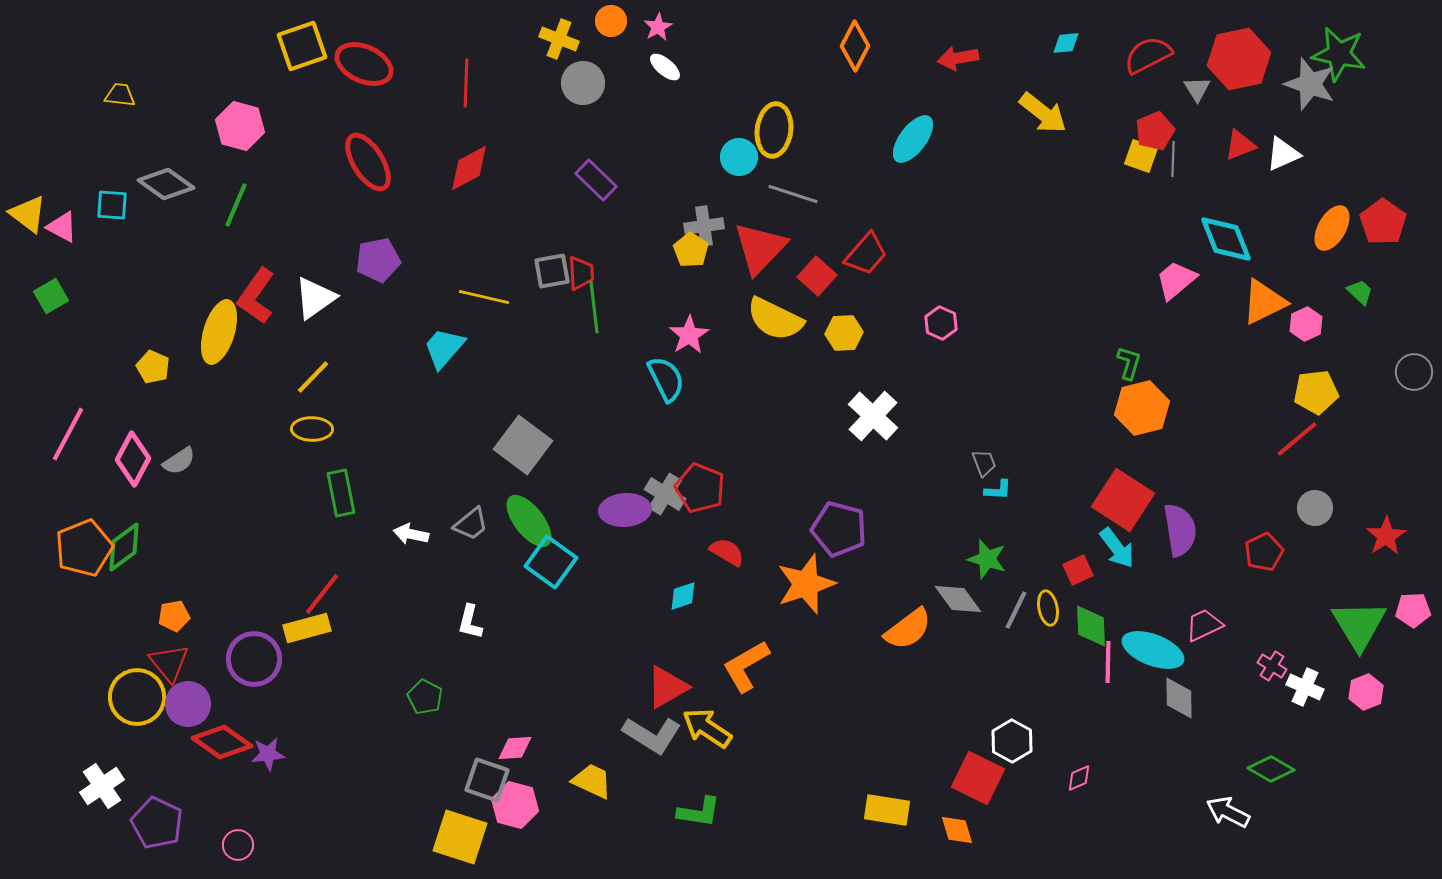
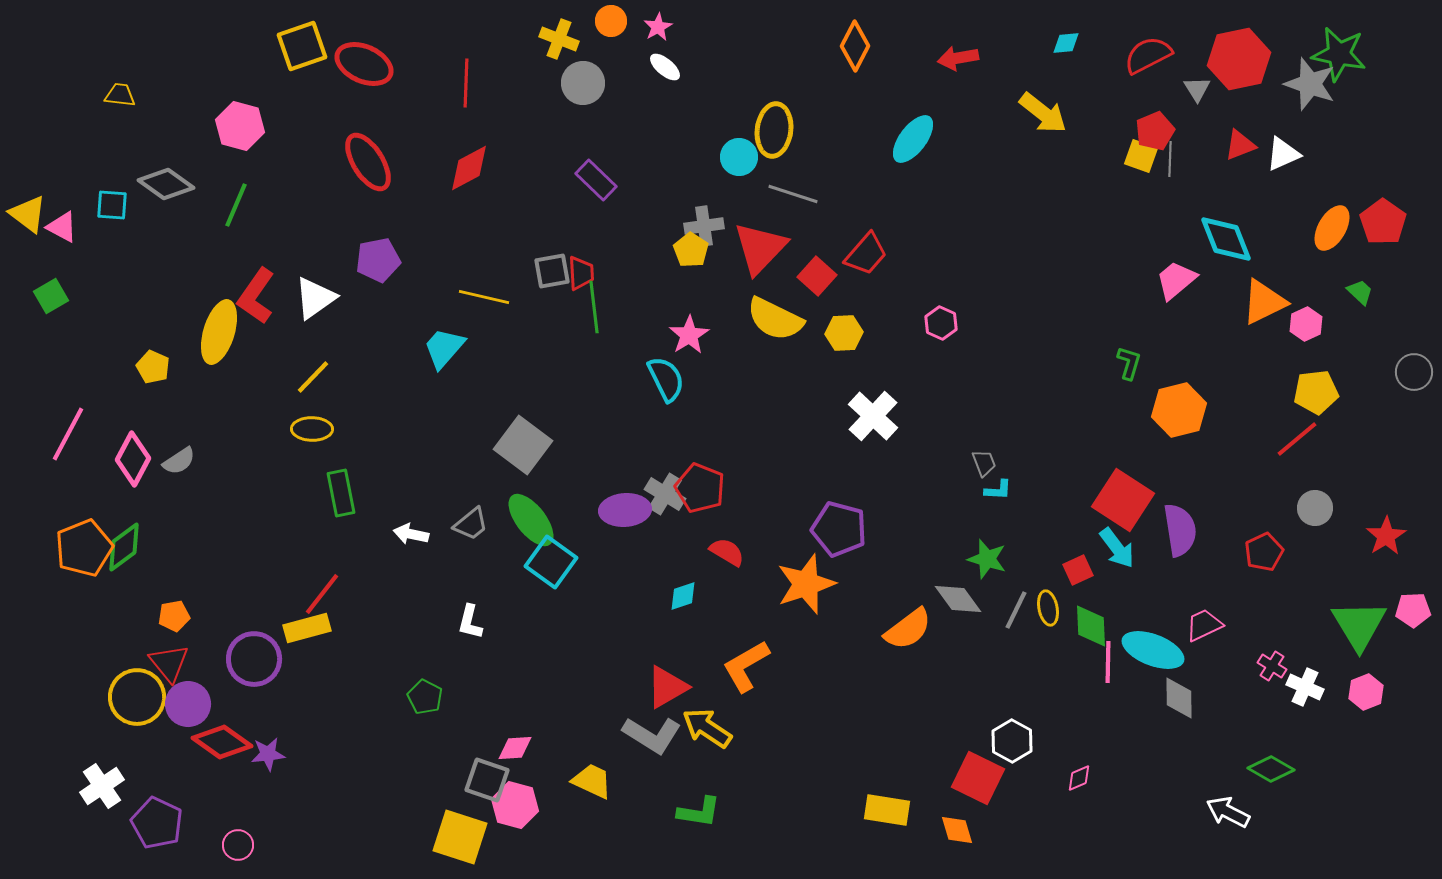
gray line at (1173, 159): moved 3 px left
orange hexagon at (1142, 408): moved 37 px right, 2 px down
green ellipse at (529, 521): moved 2 px right, 1 px up
